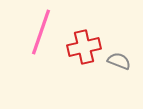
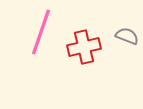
gray semicircle: moved 8 px right, 25 px up
